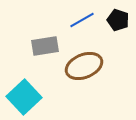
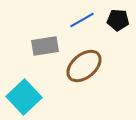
black pentagon: rotated 15 degrees counterclockwise
brown ellipse: rotated 18 degrees counterclockwise
